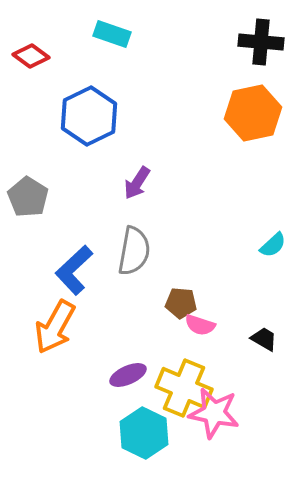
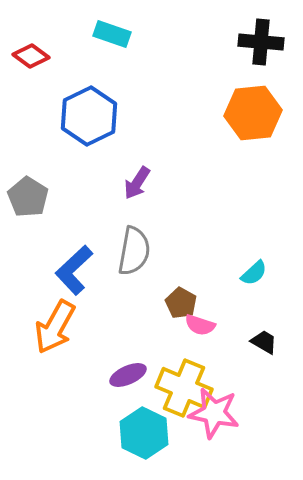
orange hexagon: rotated 6 degrees clockwise
cyan semicircle: moved 19 px left, 28 px down
brown pentagon: rotated 24 degrees clockwise
black trapezoid: moved 3 px down
